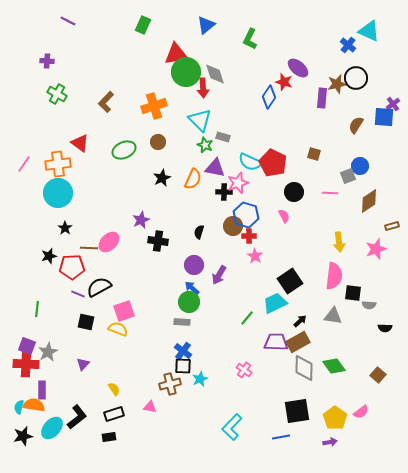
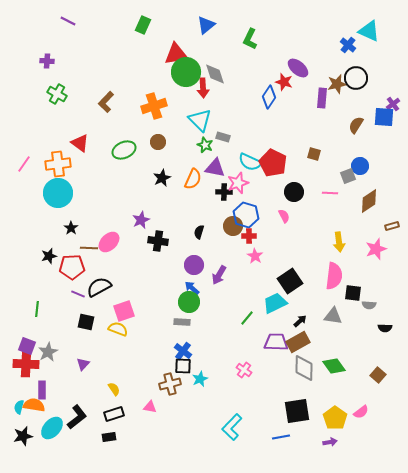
black star at (65, 228): moved 6 px right
